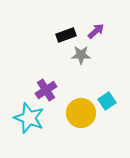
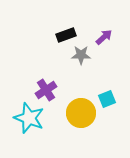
purple arrow: moved 8 px right, 6 px down
cyan square: moved 2 px up; rotated 12 degrees clockwise
